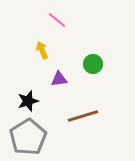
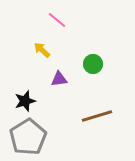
yellow arrow: rotated 24 degrees counterclockwise
black star: moved 3 px left
brown line: moved 14 px right
